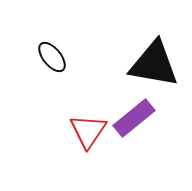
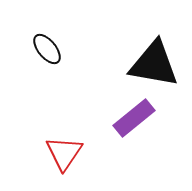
black ellipse: moved 5 px left, 8 px up
red triangle: moved 24 px left, 22 px down
